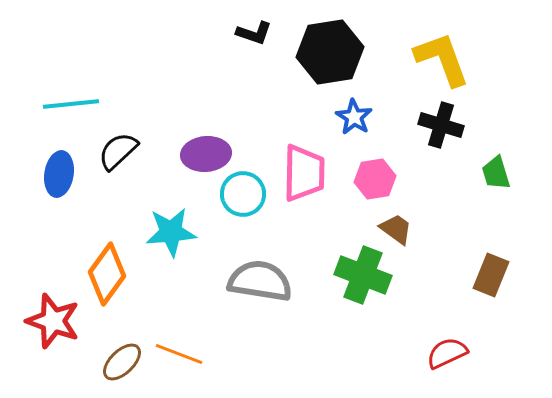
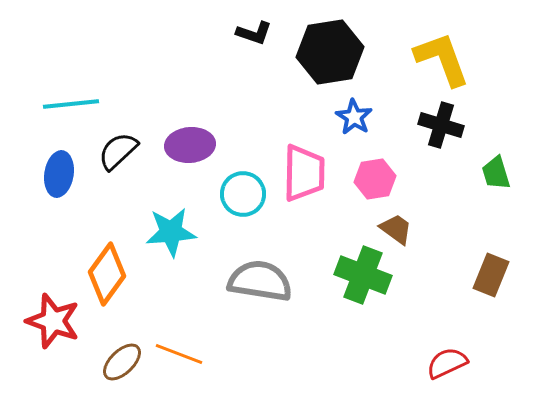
purple ellipse: moved 16 px left, 9 px up
red semicircle: moved 10 px down
